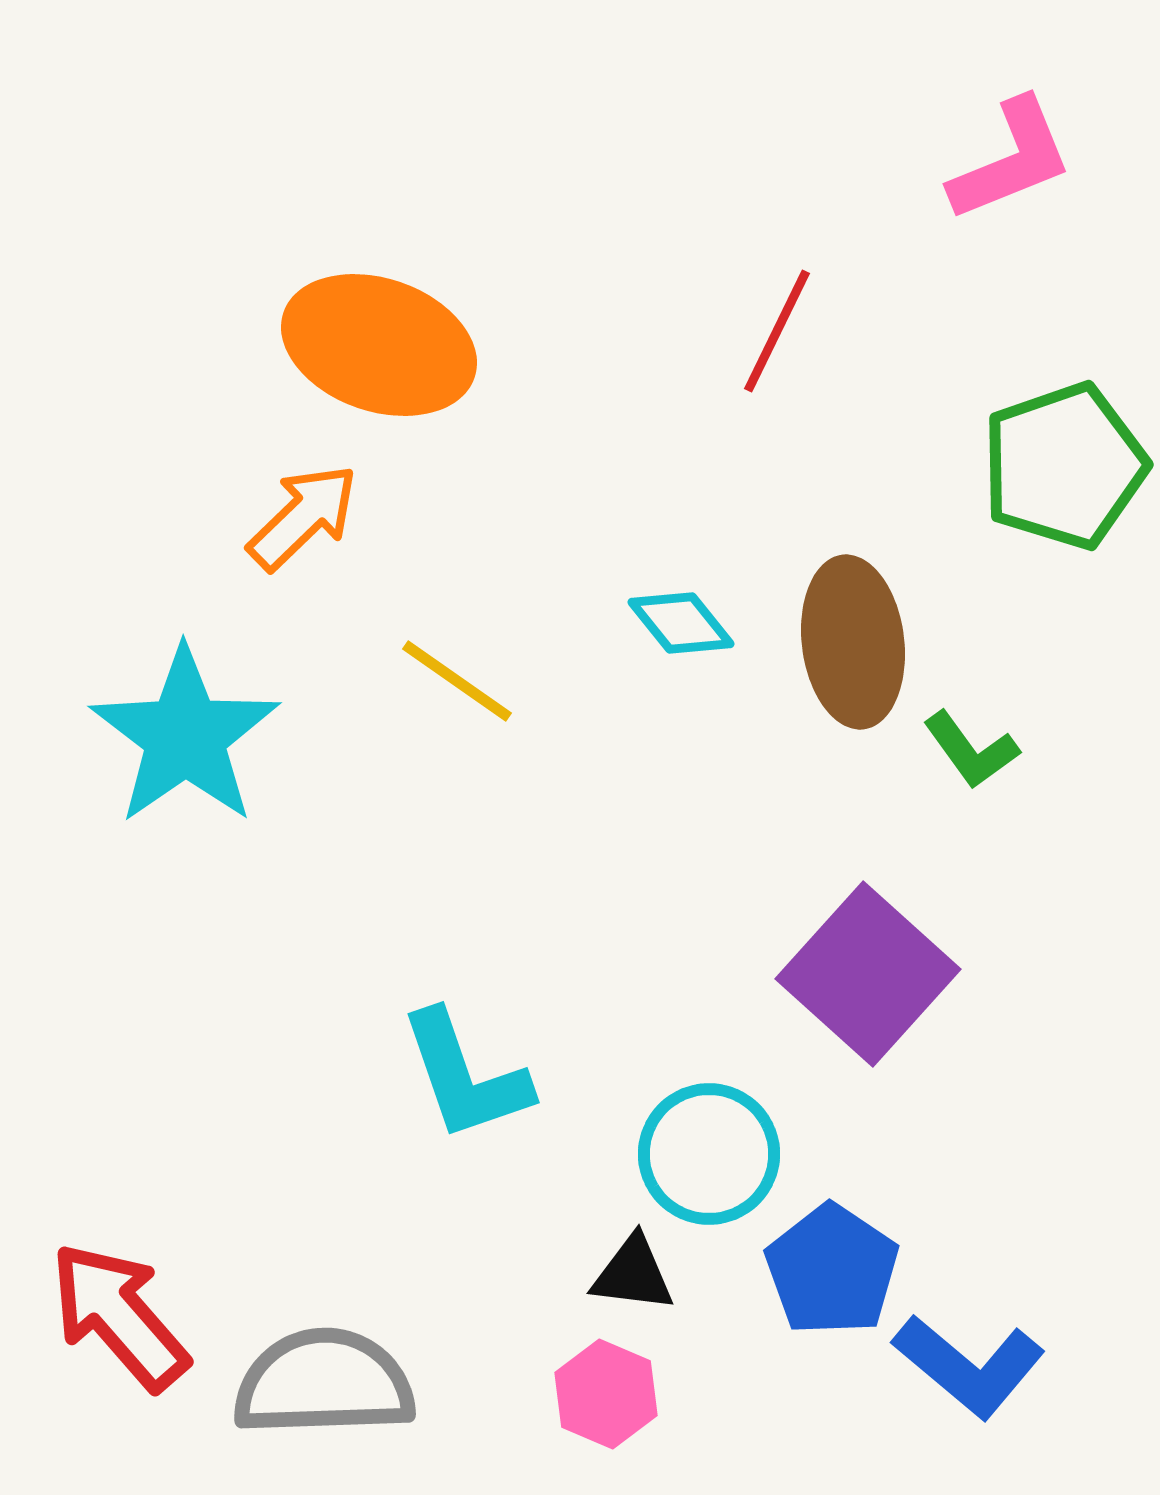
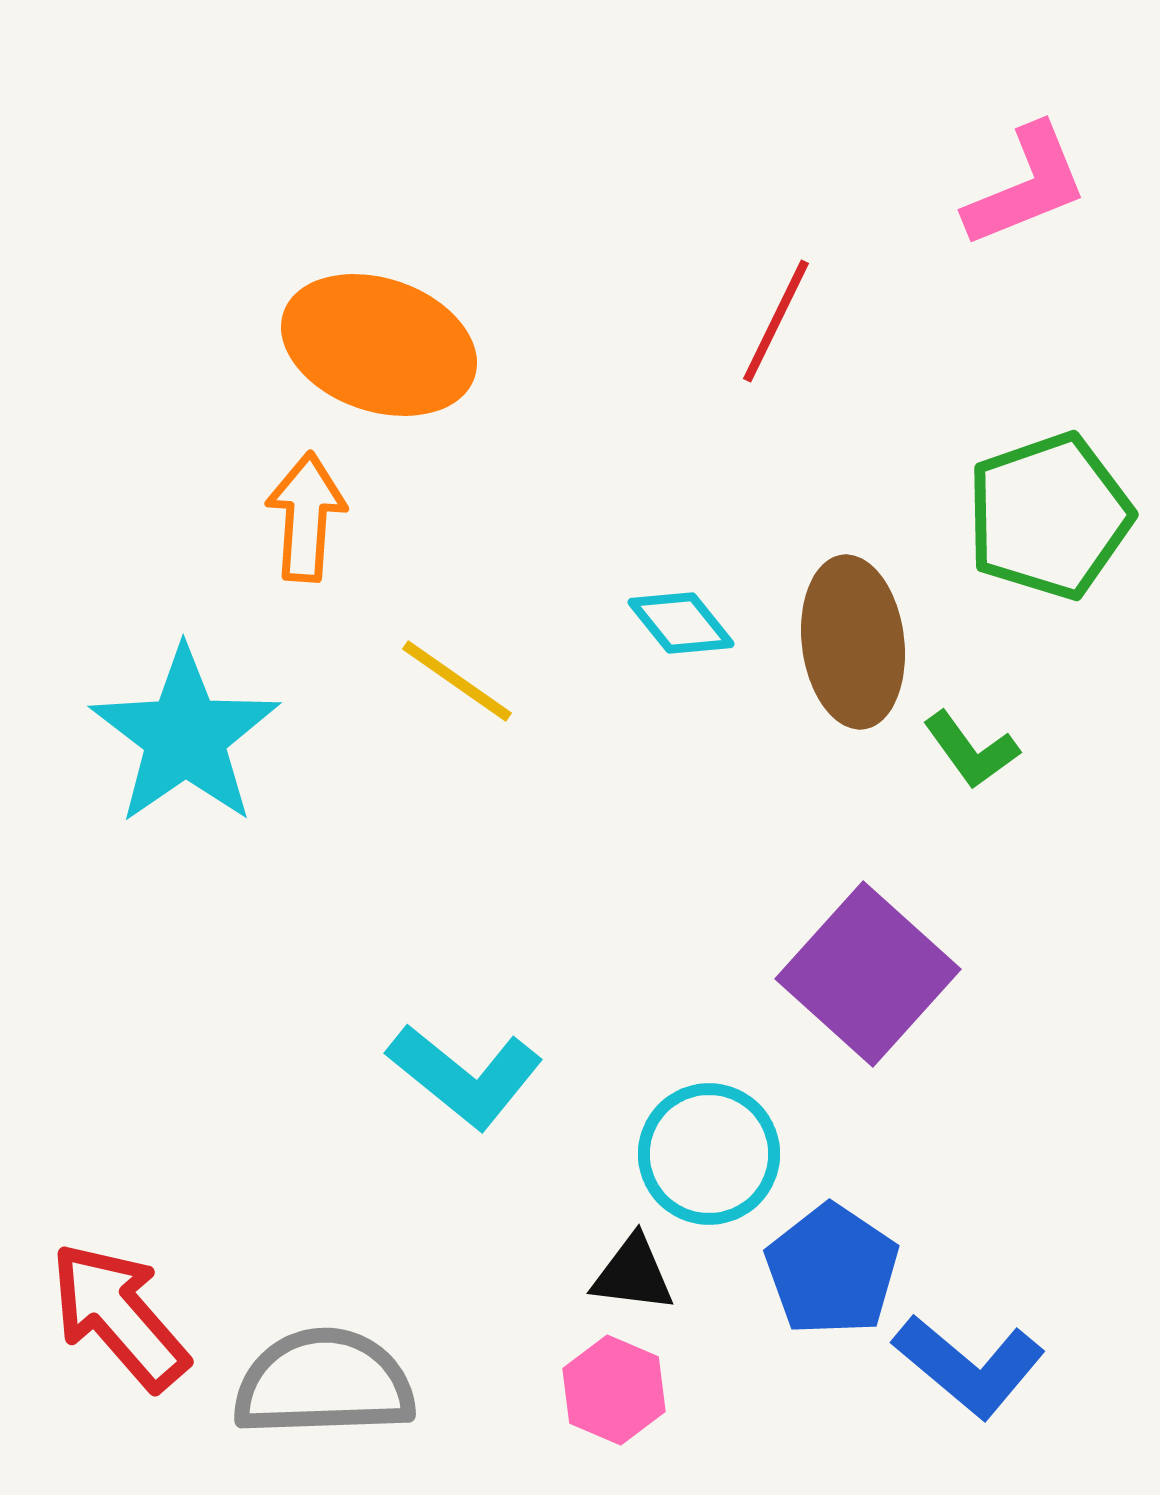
pink L-shape: moved 15 px right, 26 px down
red line: moved 1 px left, 10 px up
green pentagon: moved 15 px left, 50 px down
orange arrow: moved 3 px right; rotated 42 degrees counterclockwise
cyan L-shape: rotated 32 degrees counterclockwise
pink hexagon: moved 8 px right, 4 px up
